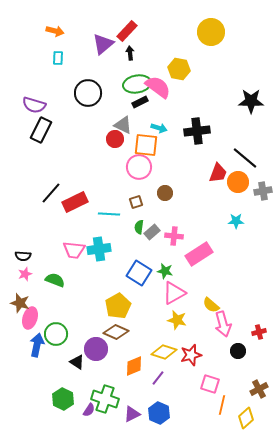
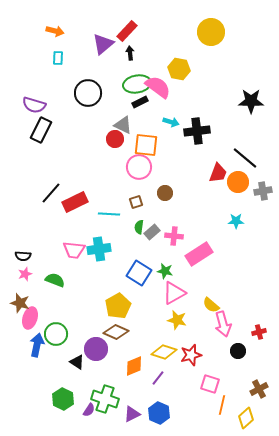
cyan arrow at (159, 128): moved 12 px right, 6 px up
